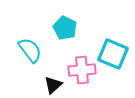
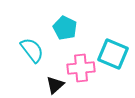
cyan semicircle: moved 2 px right
pink cross: moved 1 px left, 2 px up
black triangle: moved 2 px right
